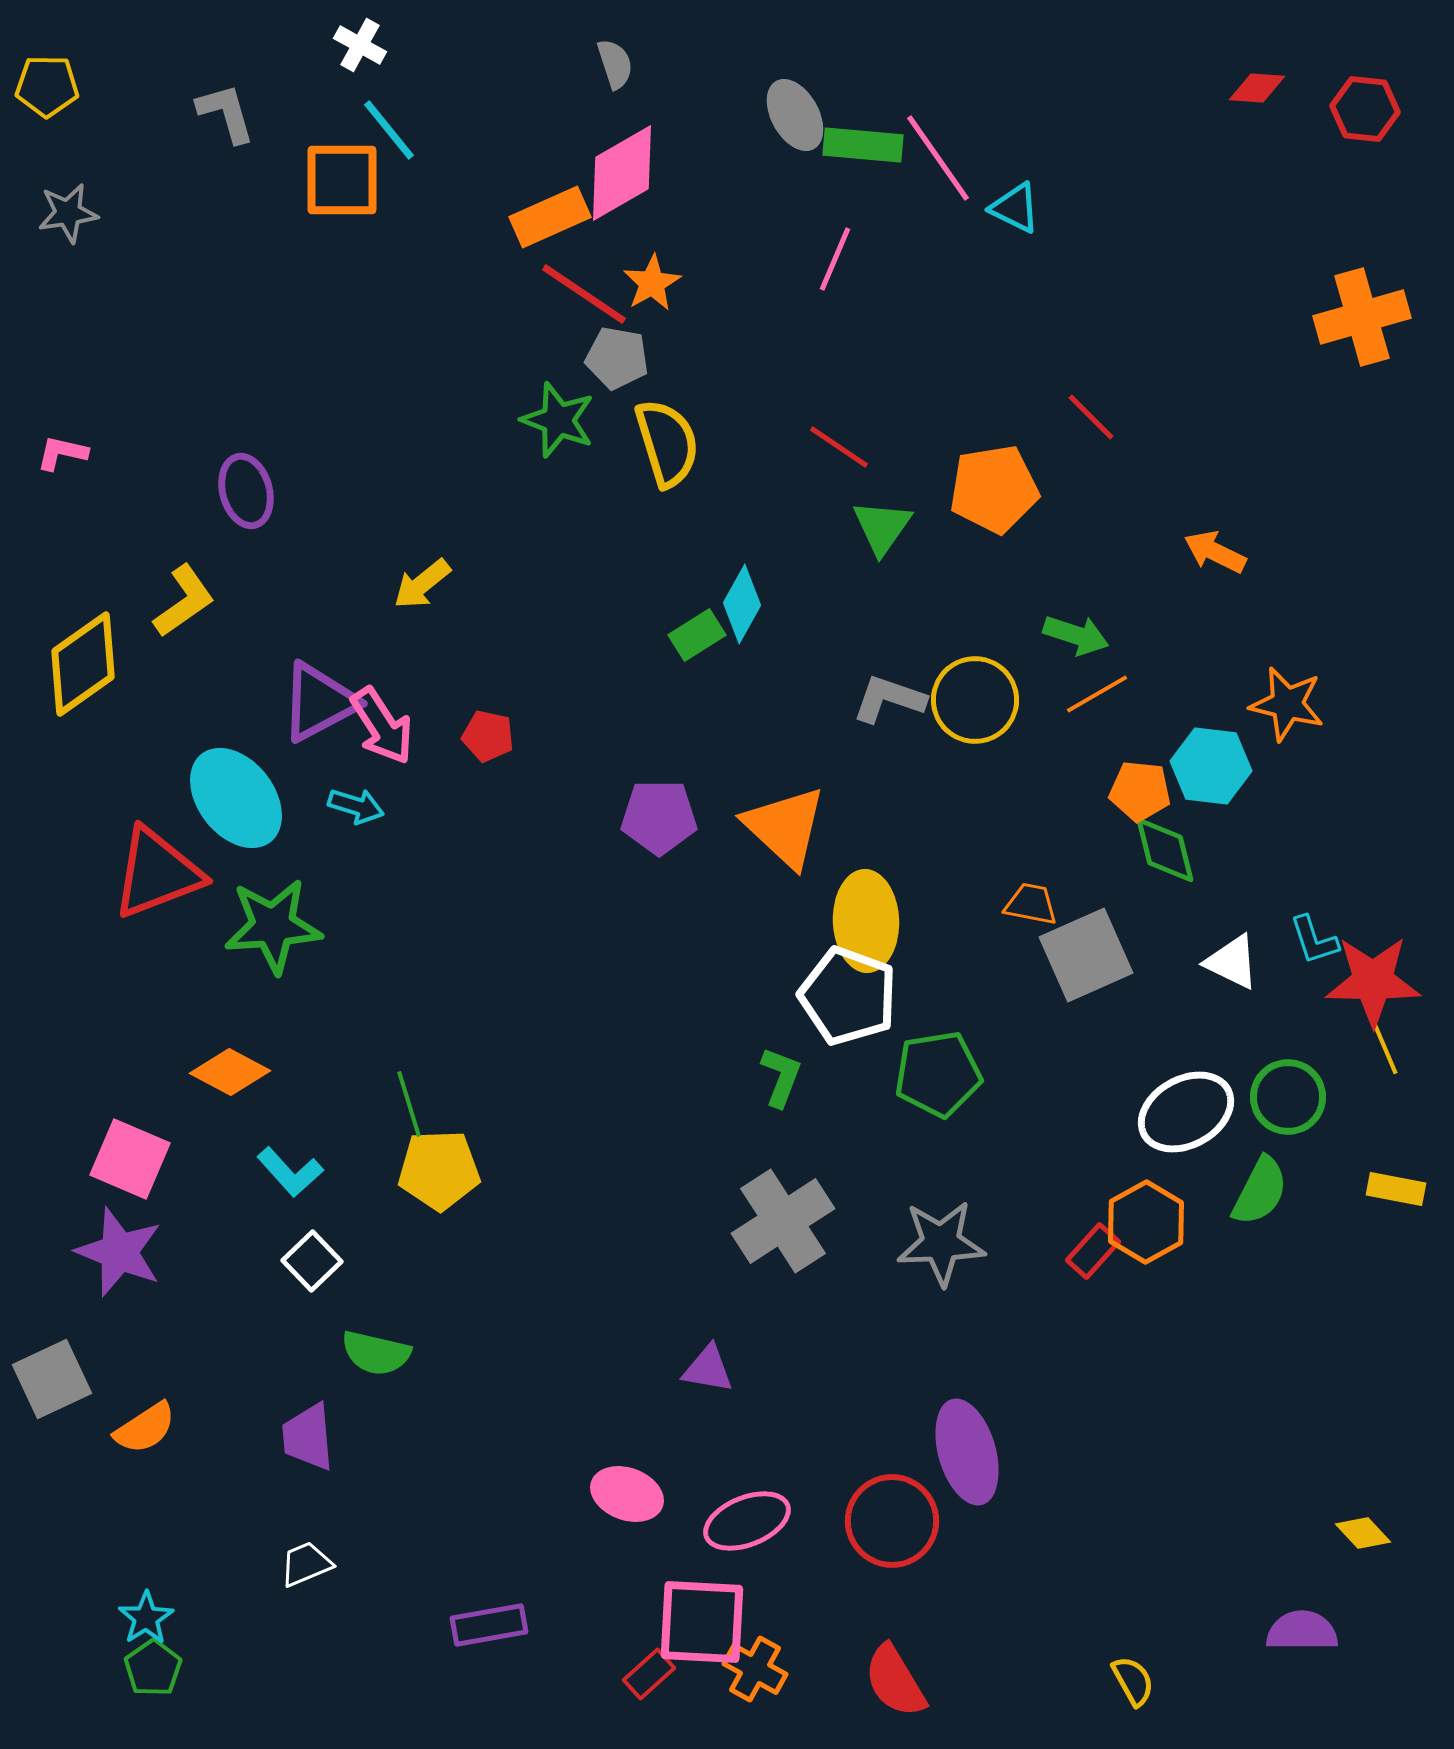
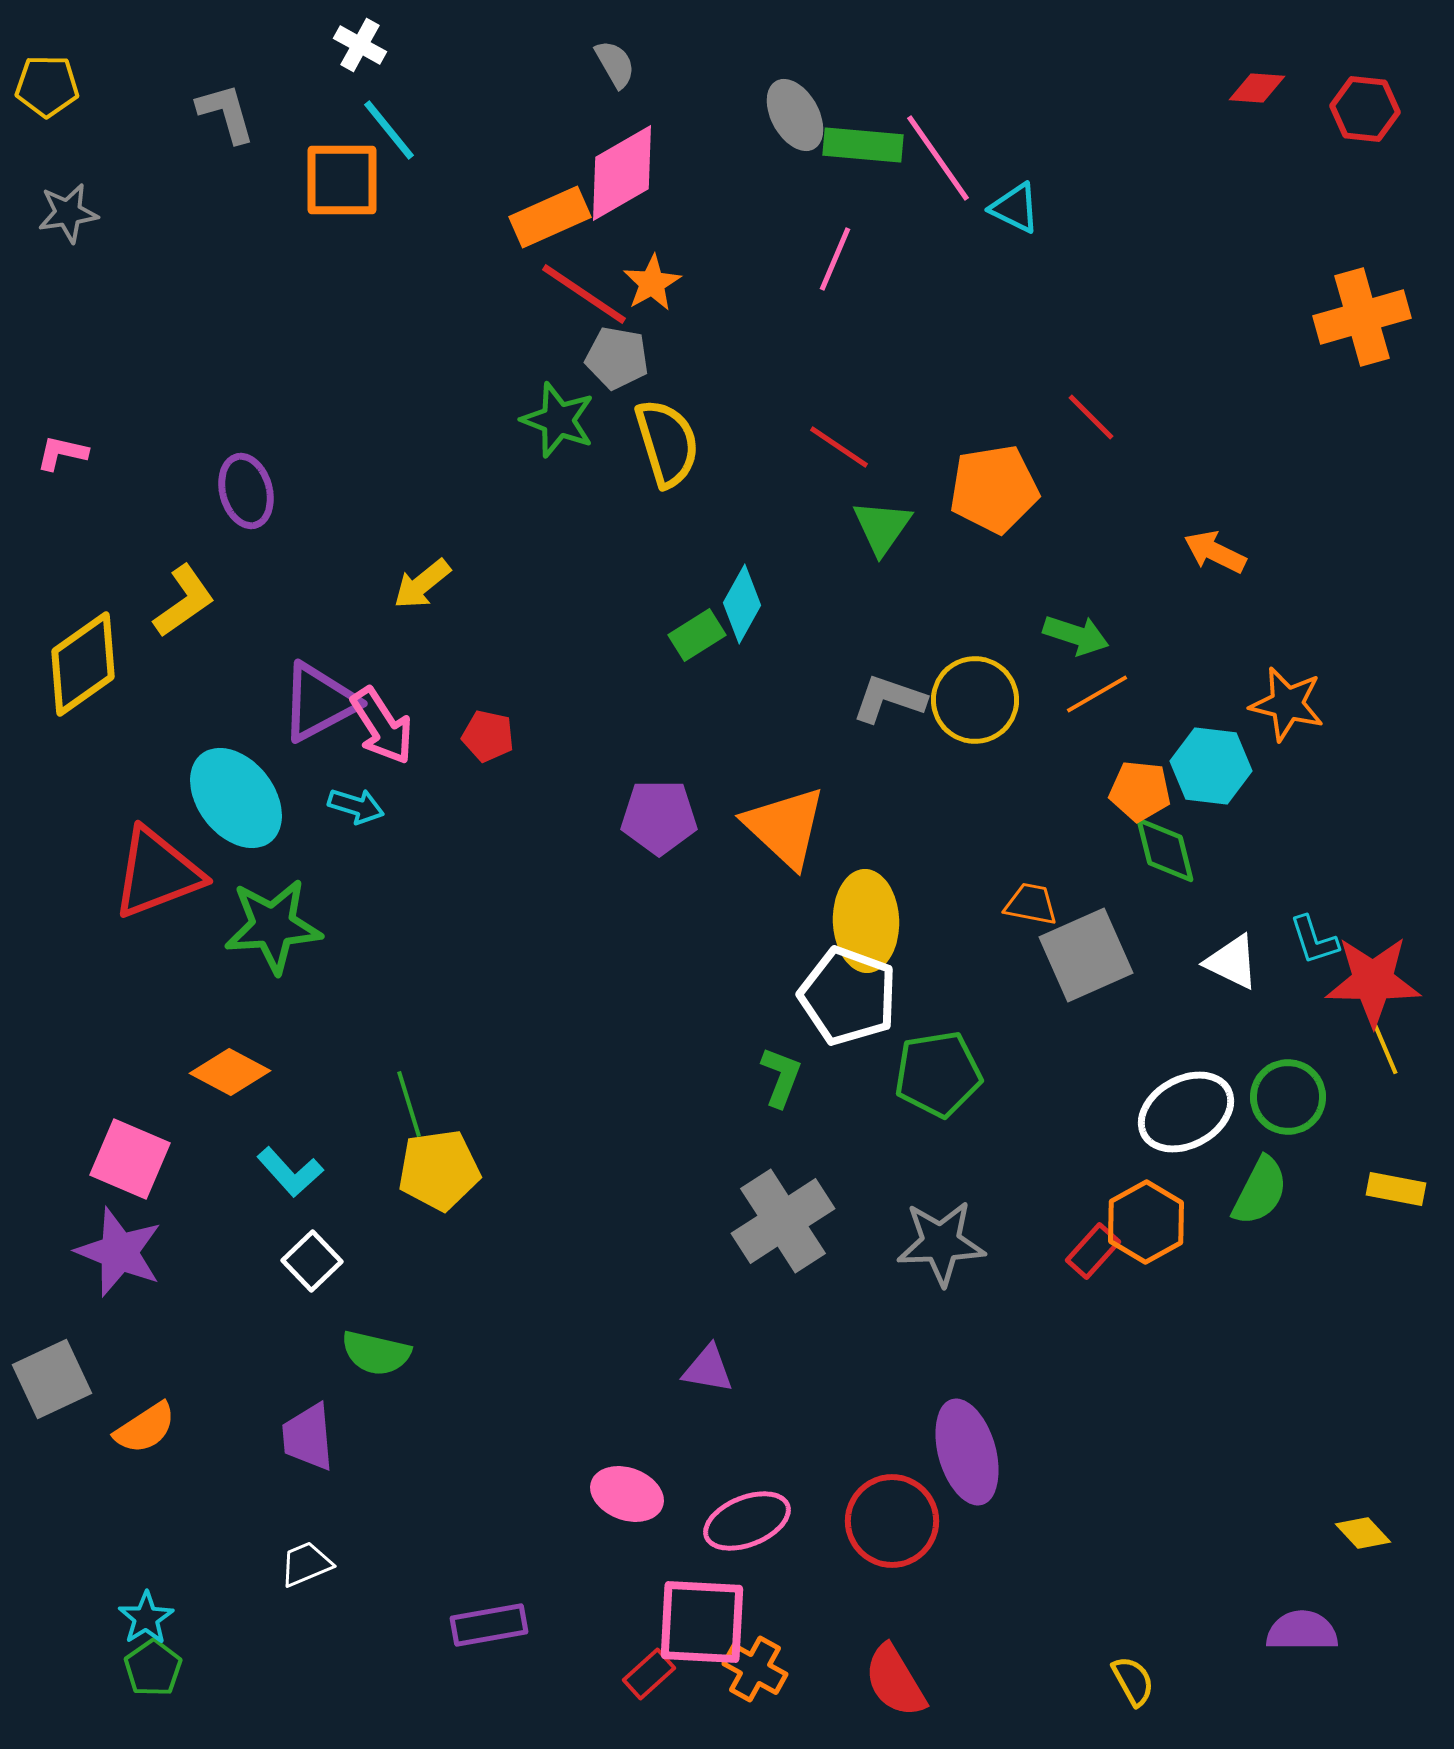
gray semicircle at (615, 64): rotated 12 degrees counterclockwise
yellow pentagon at (439, 1170): rotated 6 degrees counterclockwise
